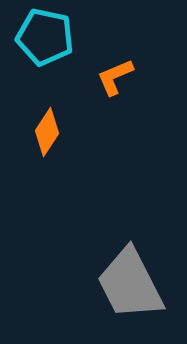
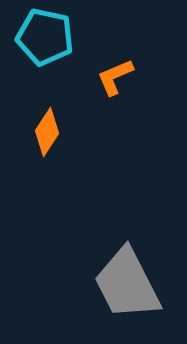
gray trapezoid: moved 3 px left
